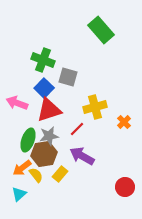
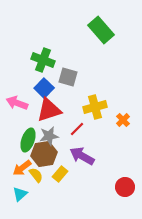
orange cross: moved 1 px left, 2 px up
cyan triangle: moved 1 px right
